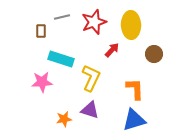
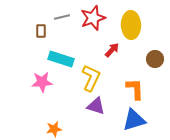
red star: moved 1 px left, 4 px up
brown circle: moved 1 px right, 5 px down
purple triangle: moved 6 px right, 4 px up
orange star: moved 10 px left, 10 px down
